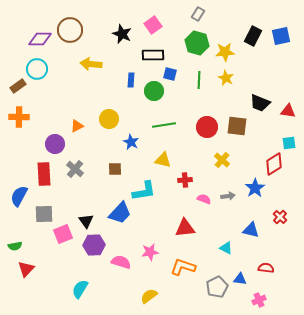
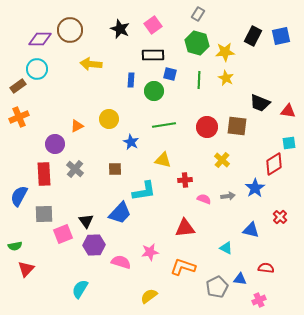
black star at (122, 34): moved 2 px left, 5 px up
orange cross at (19, 117): rotated 24 degrees counterclockwise
